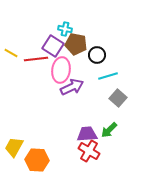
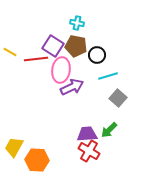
cyan cross: moved 12 px right, 6 px up
brown pentagon: moved 2 px down
yellow line: moved 1 px left, 1 px up
